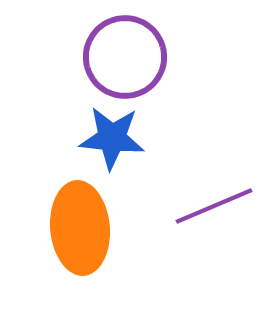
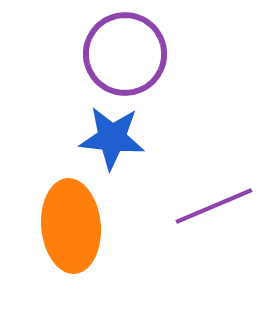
purple circle: moved 3 px up
orange ellipse: moved 9 px left, 2 px up
